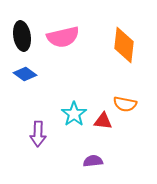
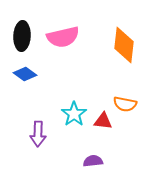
black ellipse: rotated 12 degrees clockwise
